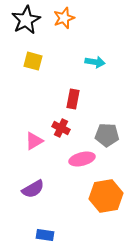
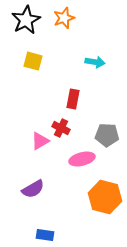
pink triangle: moved 6 px right
orange hexagon: moved 1 px left, 1 px down; rotated 24 degrees clockwise
